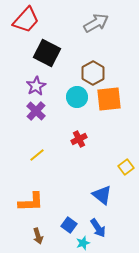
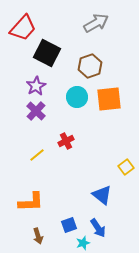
red trapezoid: moved 3 px left, 8 px down
brown hexagon: moved 3 px left, 7 px up; rotated 10 degrees clockwise
red cross: moved 13 px left, 2 px down
blue square: rotated 35 degrees clockwise
